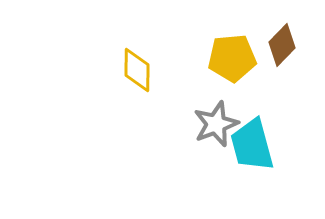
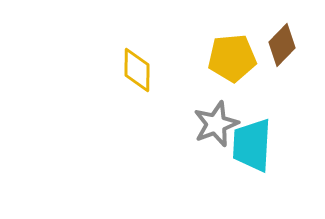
cyan trapezoid: rotated 18 degrees clockwise
